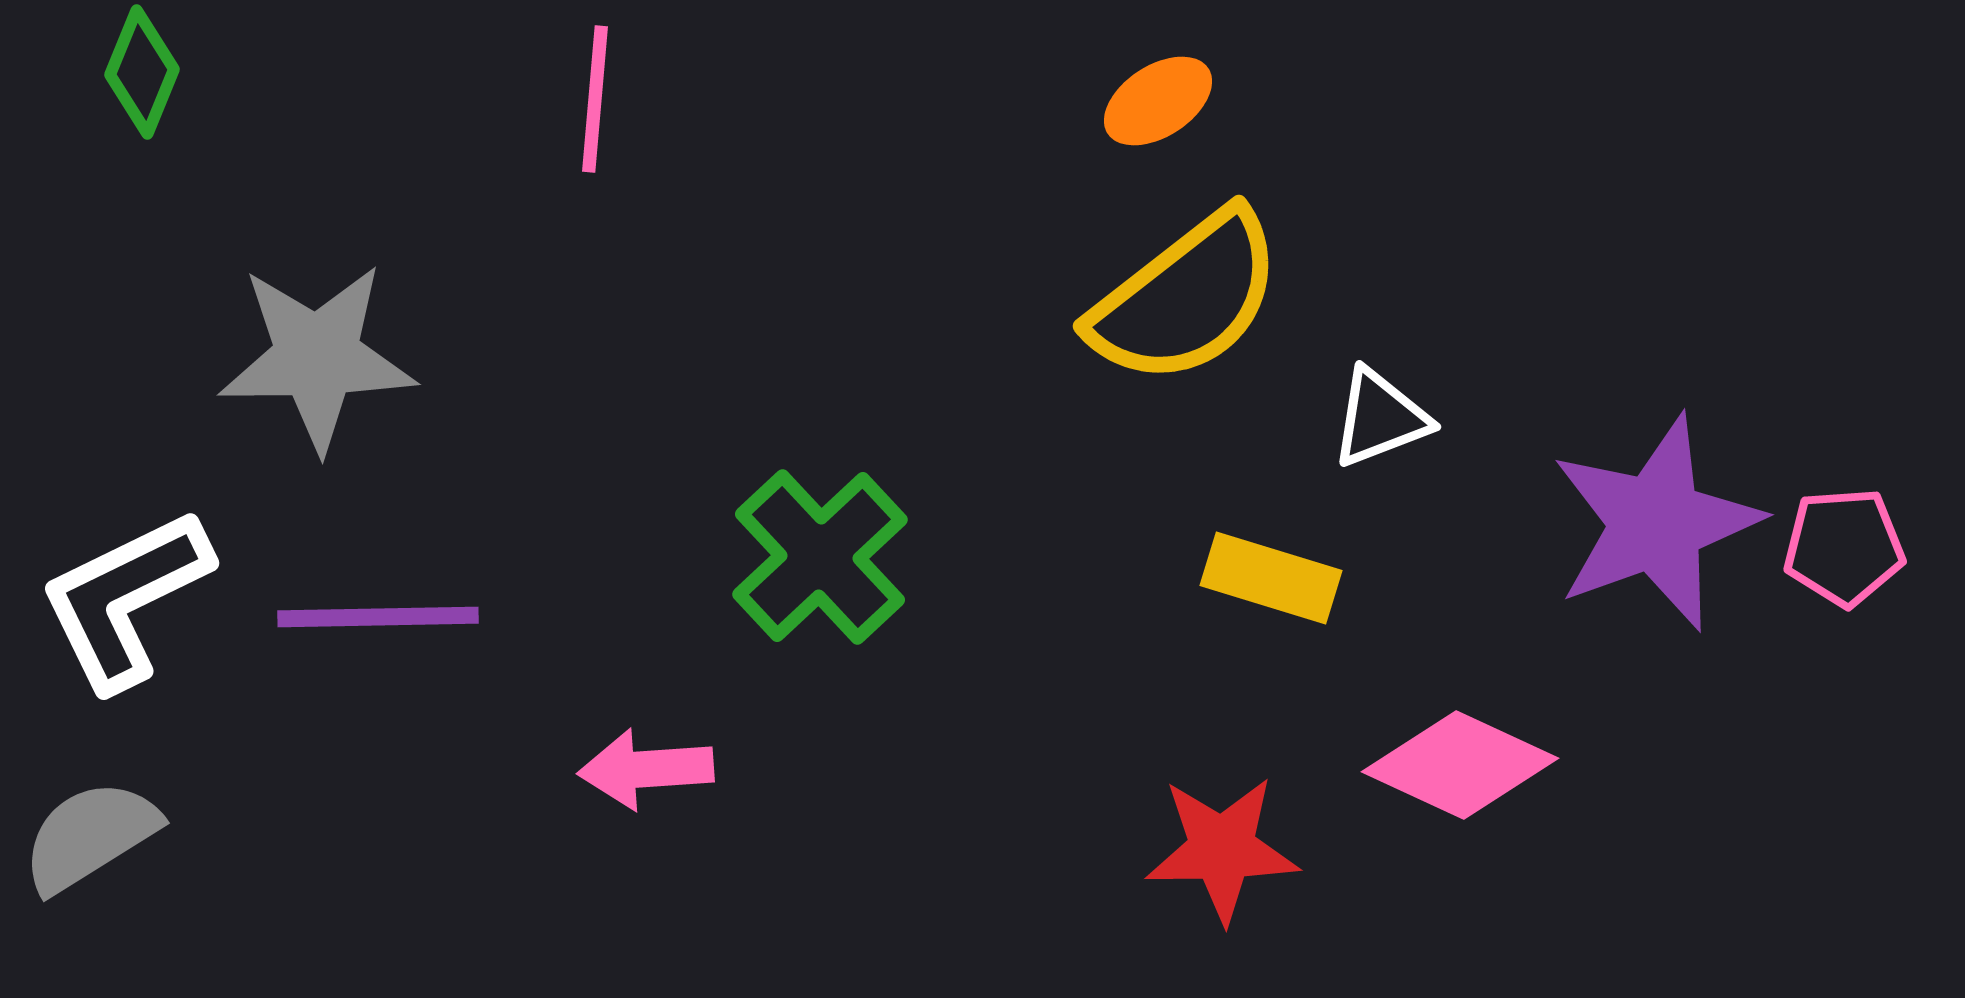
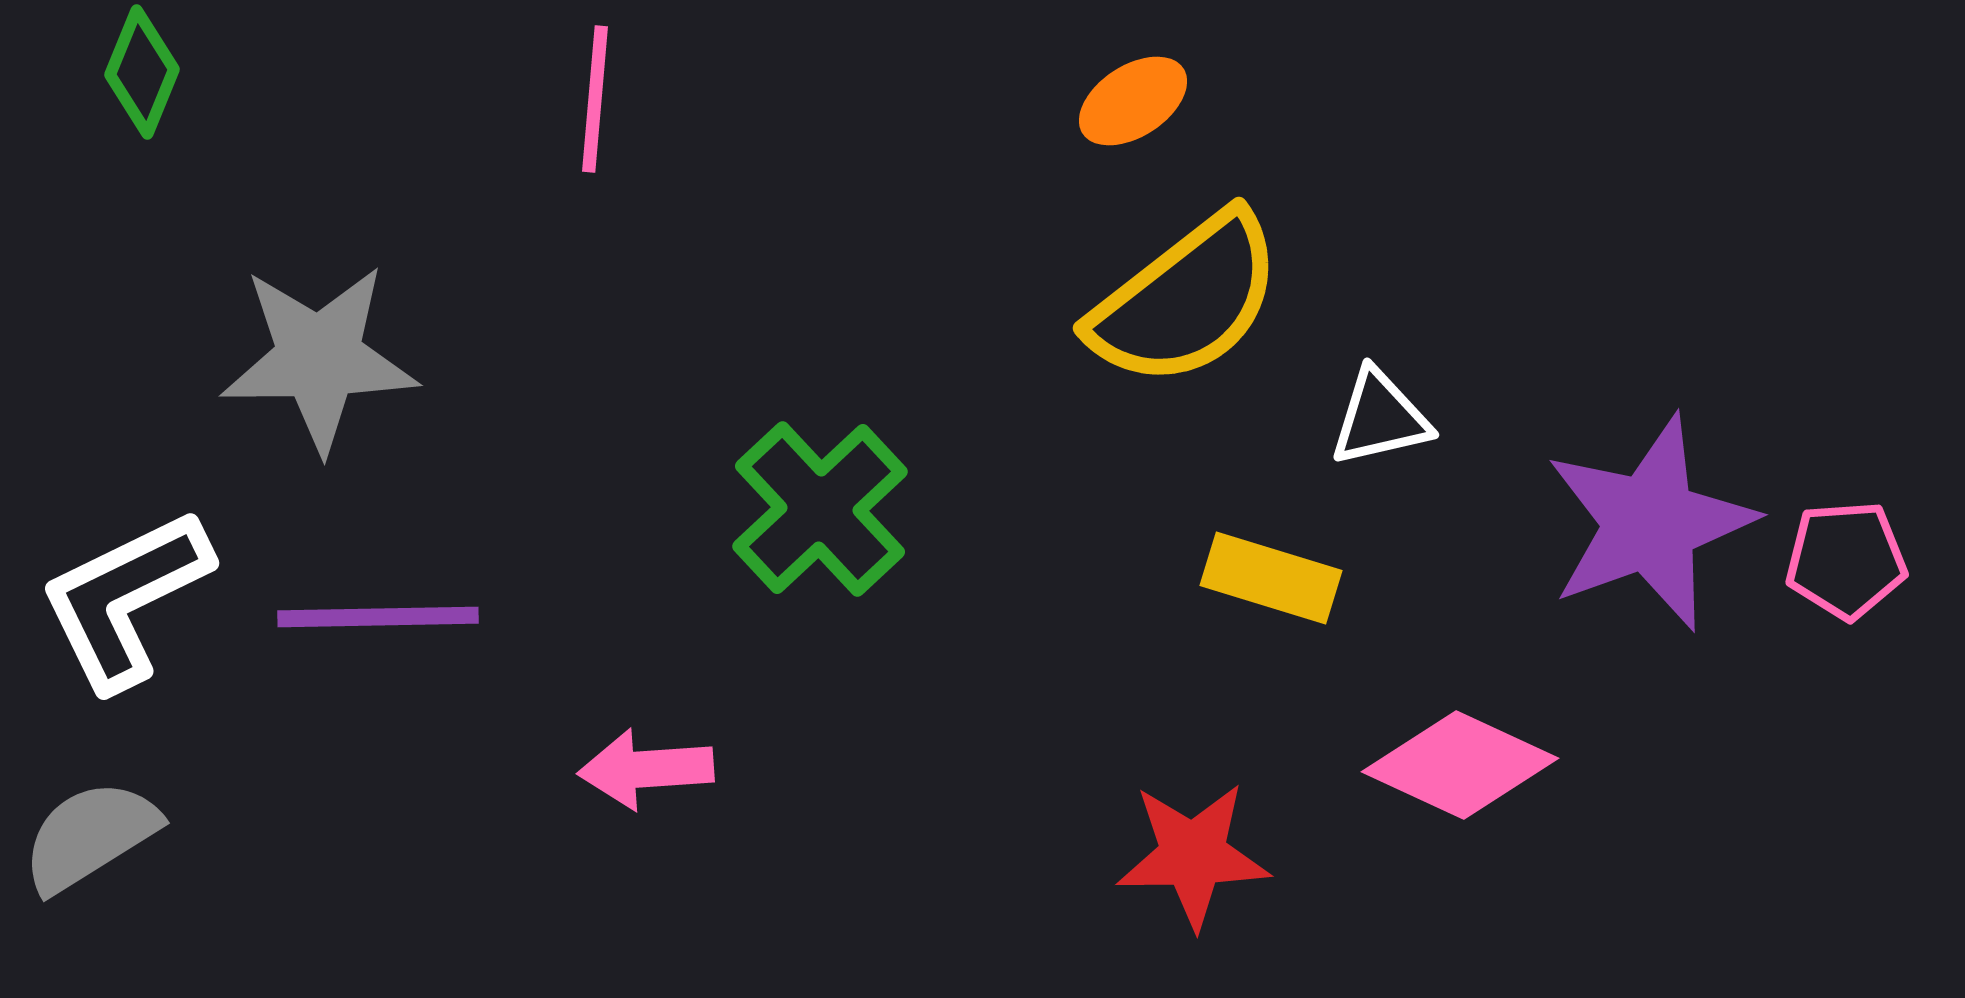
orange ellipse: moved 25 px left
yellow semicircle: moved 2 px down
gray star: moved 2 px right, 1 px down
white triangle: rotated 8 degrees clockwise
purple star: moved 6 px left
pink pentagon: moved 2 px right, 13 px down
green cross: moved 48 px up
red star: moved 29 px left, 6 px down
